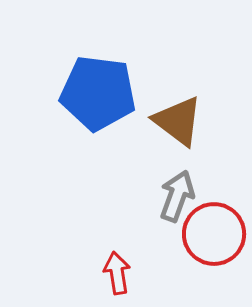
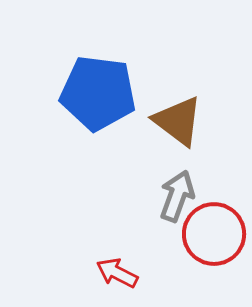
red arrow: rotated 54 degrees counterclockwise
